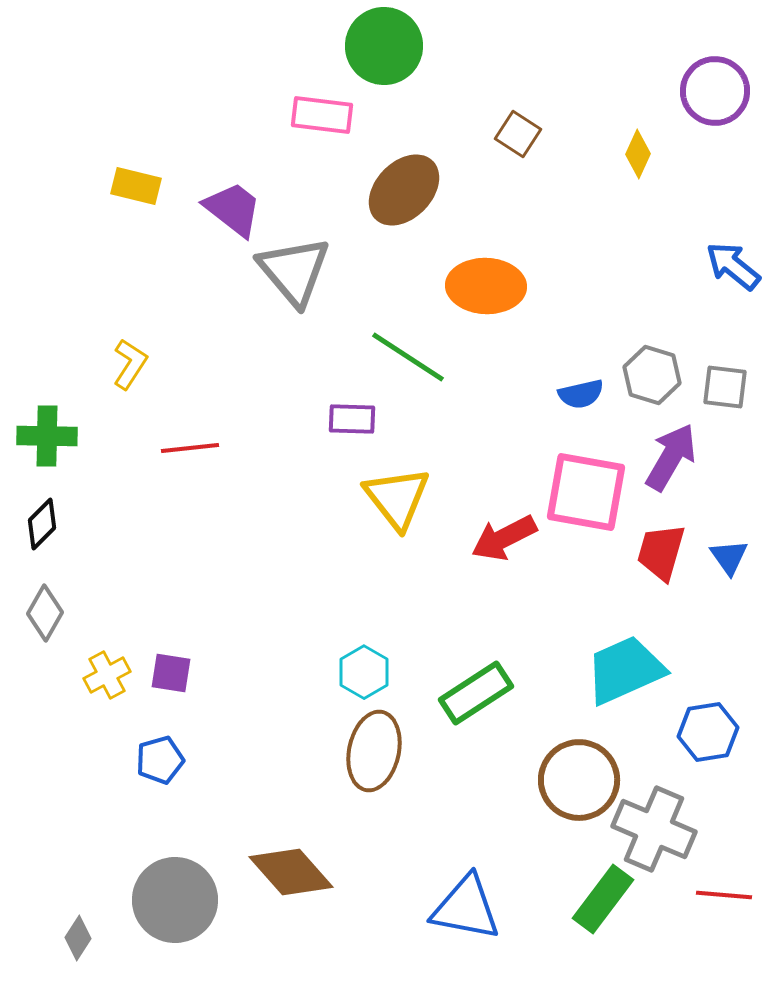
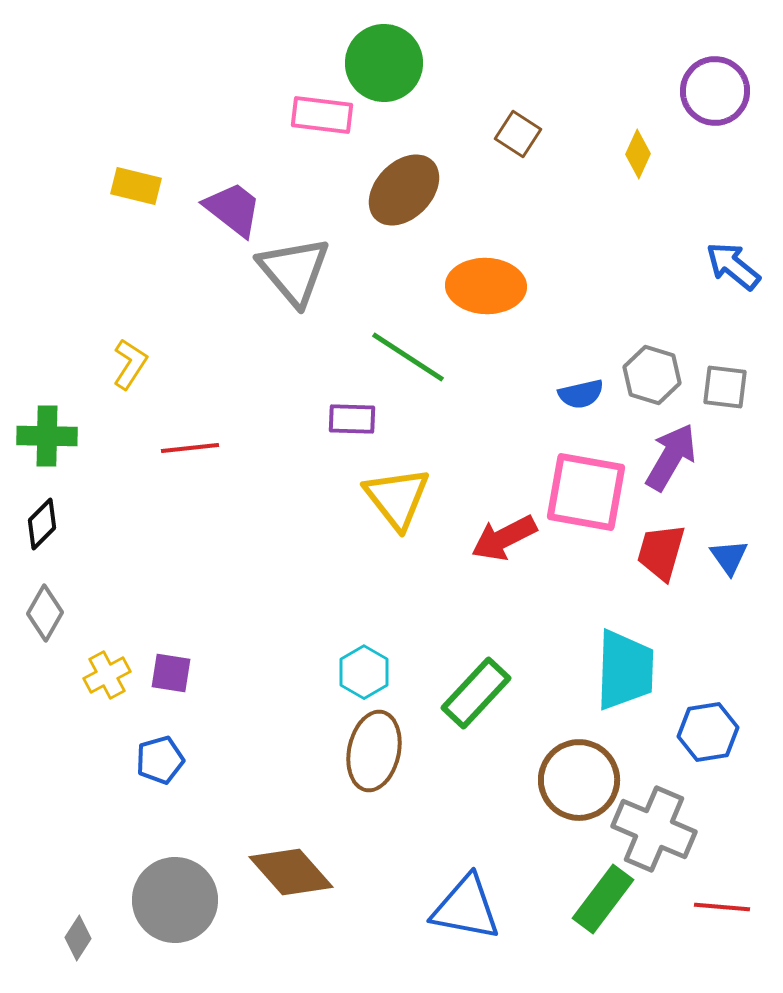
green circle at (384, 46): moved 17 px down
cyan trapezoid at (625, 670): rotated 116 degrees clockwise
green rectangle at (476, 693): rotated 14 degrees counterclockwise
red line at (724, 895): moved 2 px left, 12 px down
